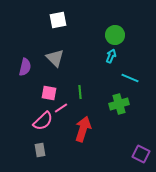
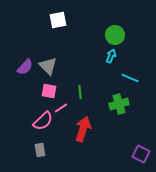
gray triangle: moved 7 px left, 8 px down
purple semicircle: rotated 30 degrees clockwise
pink square: moved 2 px up
